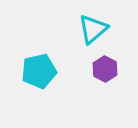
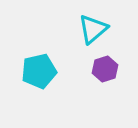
purple hexagon: rotated 15 degrees clockwise
